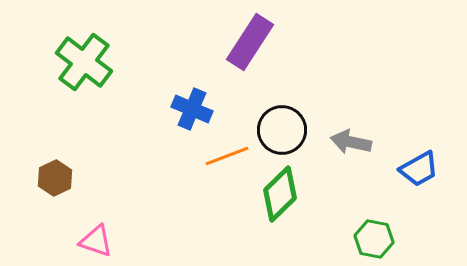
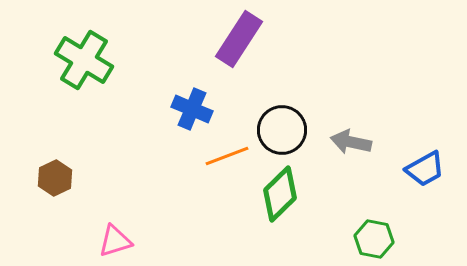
purple rectangle: moved 11 px left, 3 px up
green cross: moved 2 px up; rotated 6 degrees counterclockwise
blue trapezoid: moved 6 px right
pink triangle: moved 19 px right; rotated 36 degrees counterclockwise
